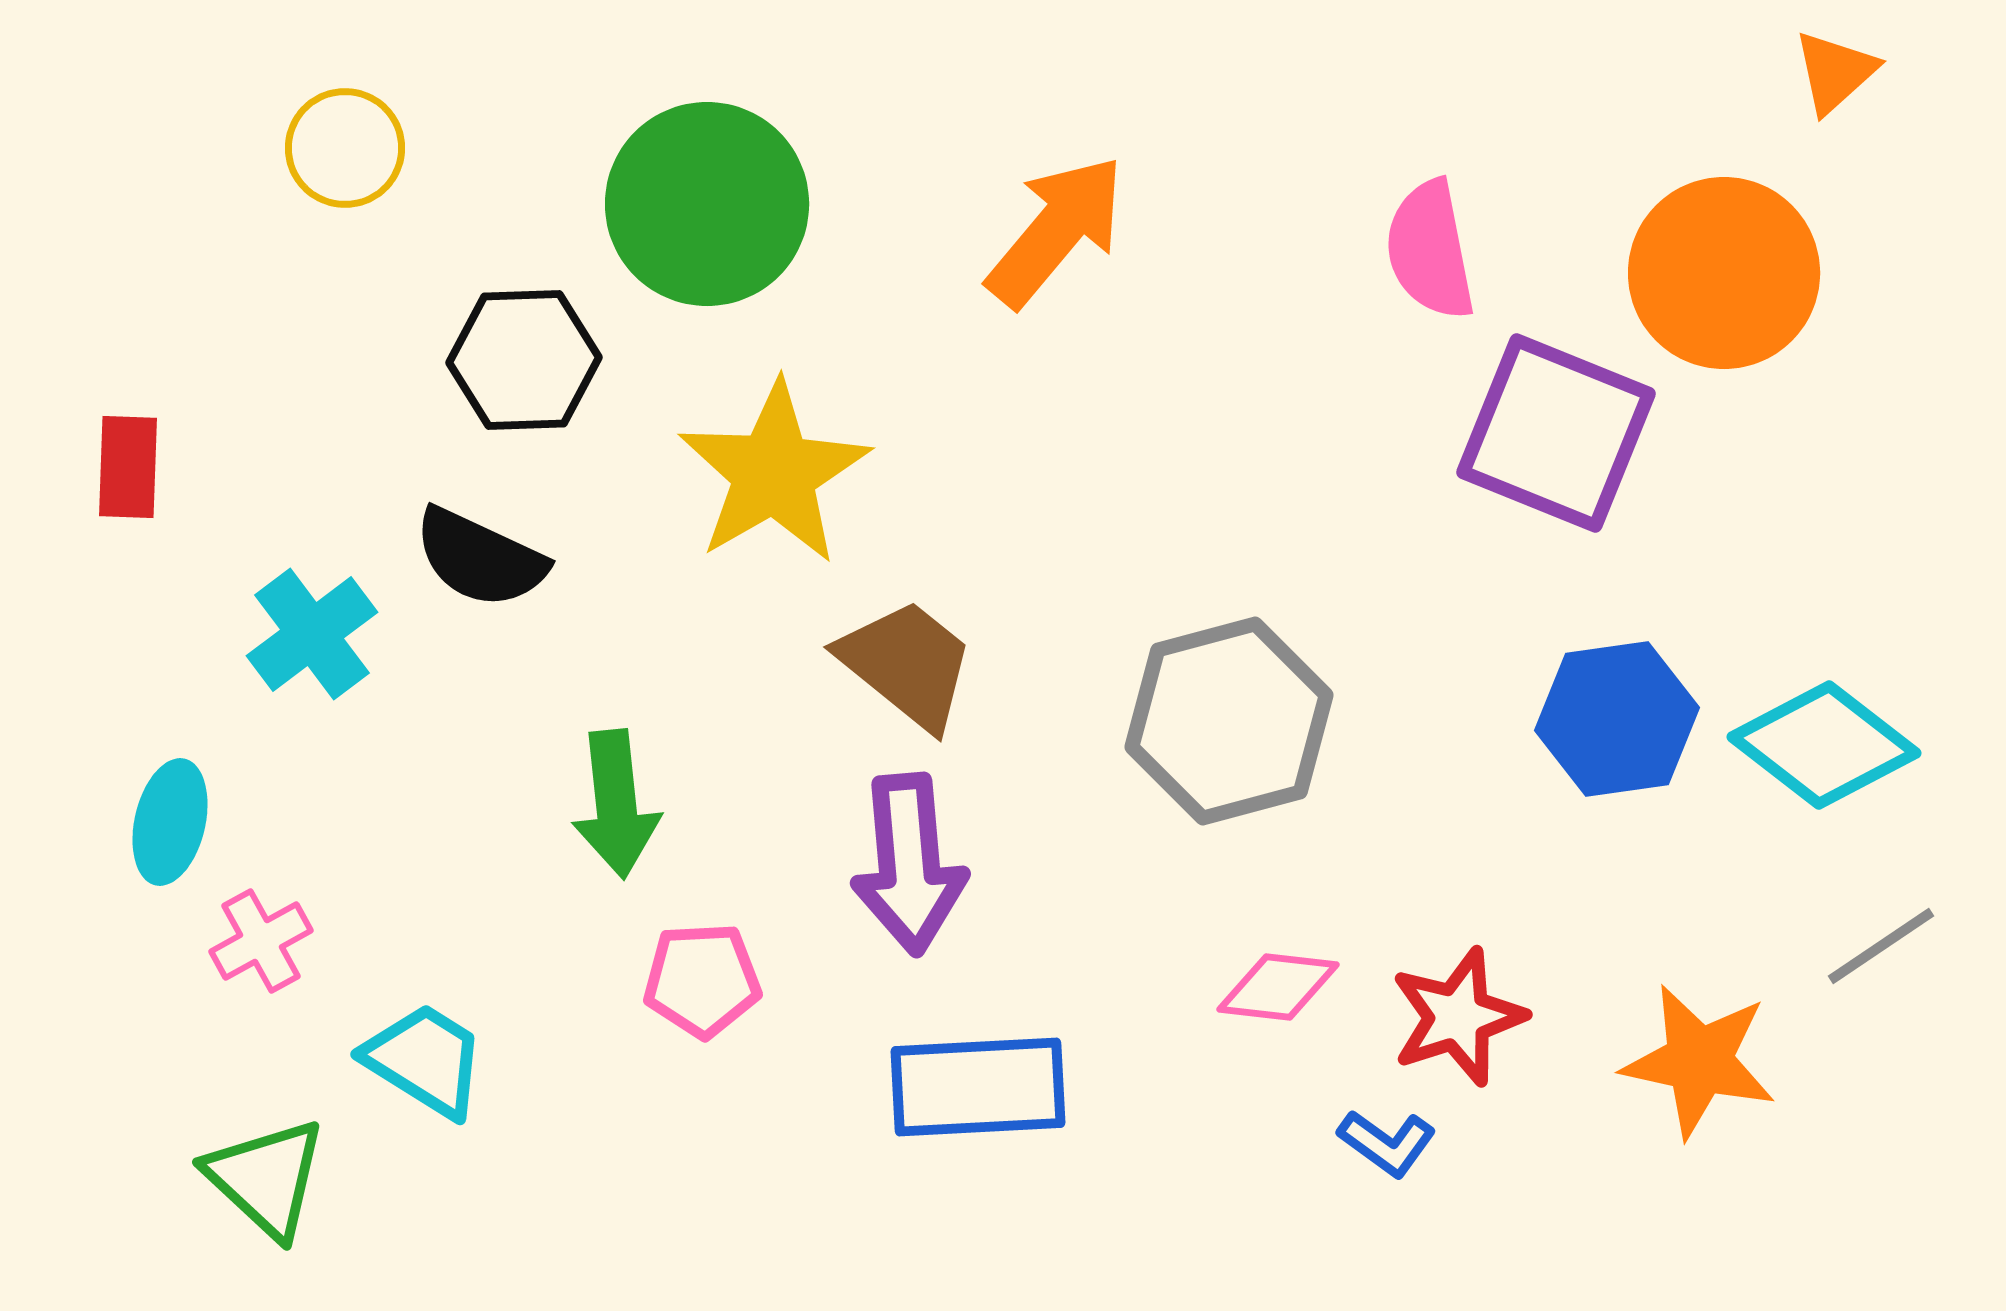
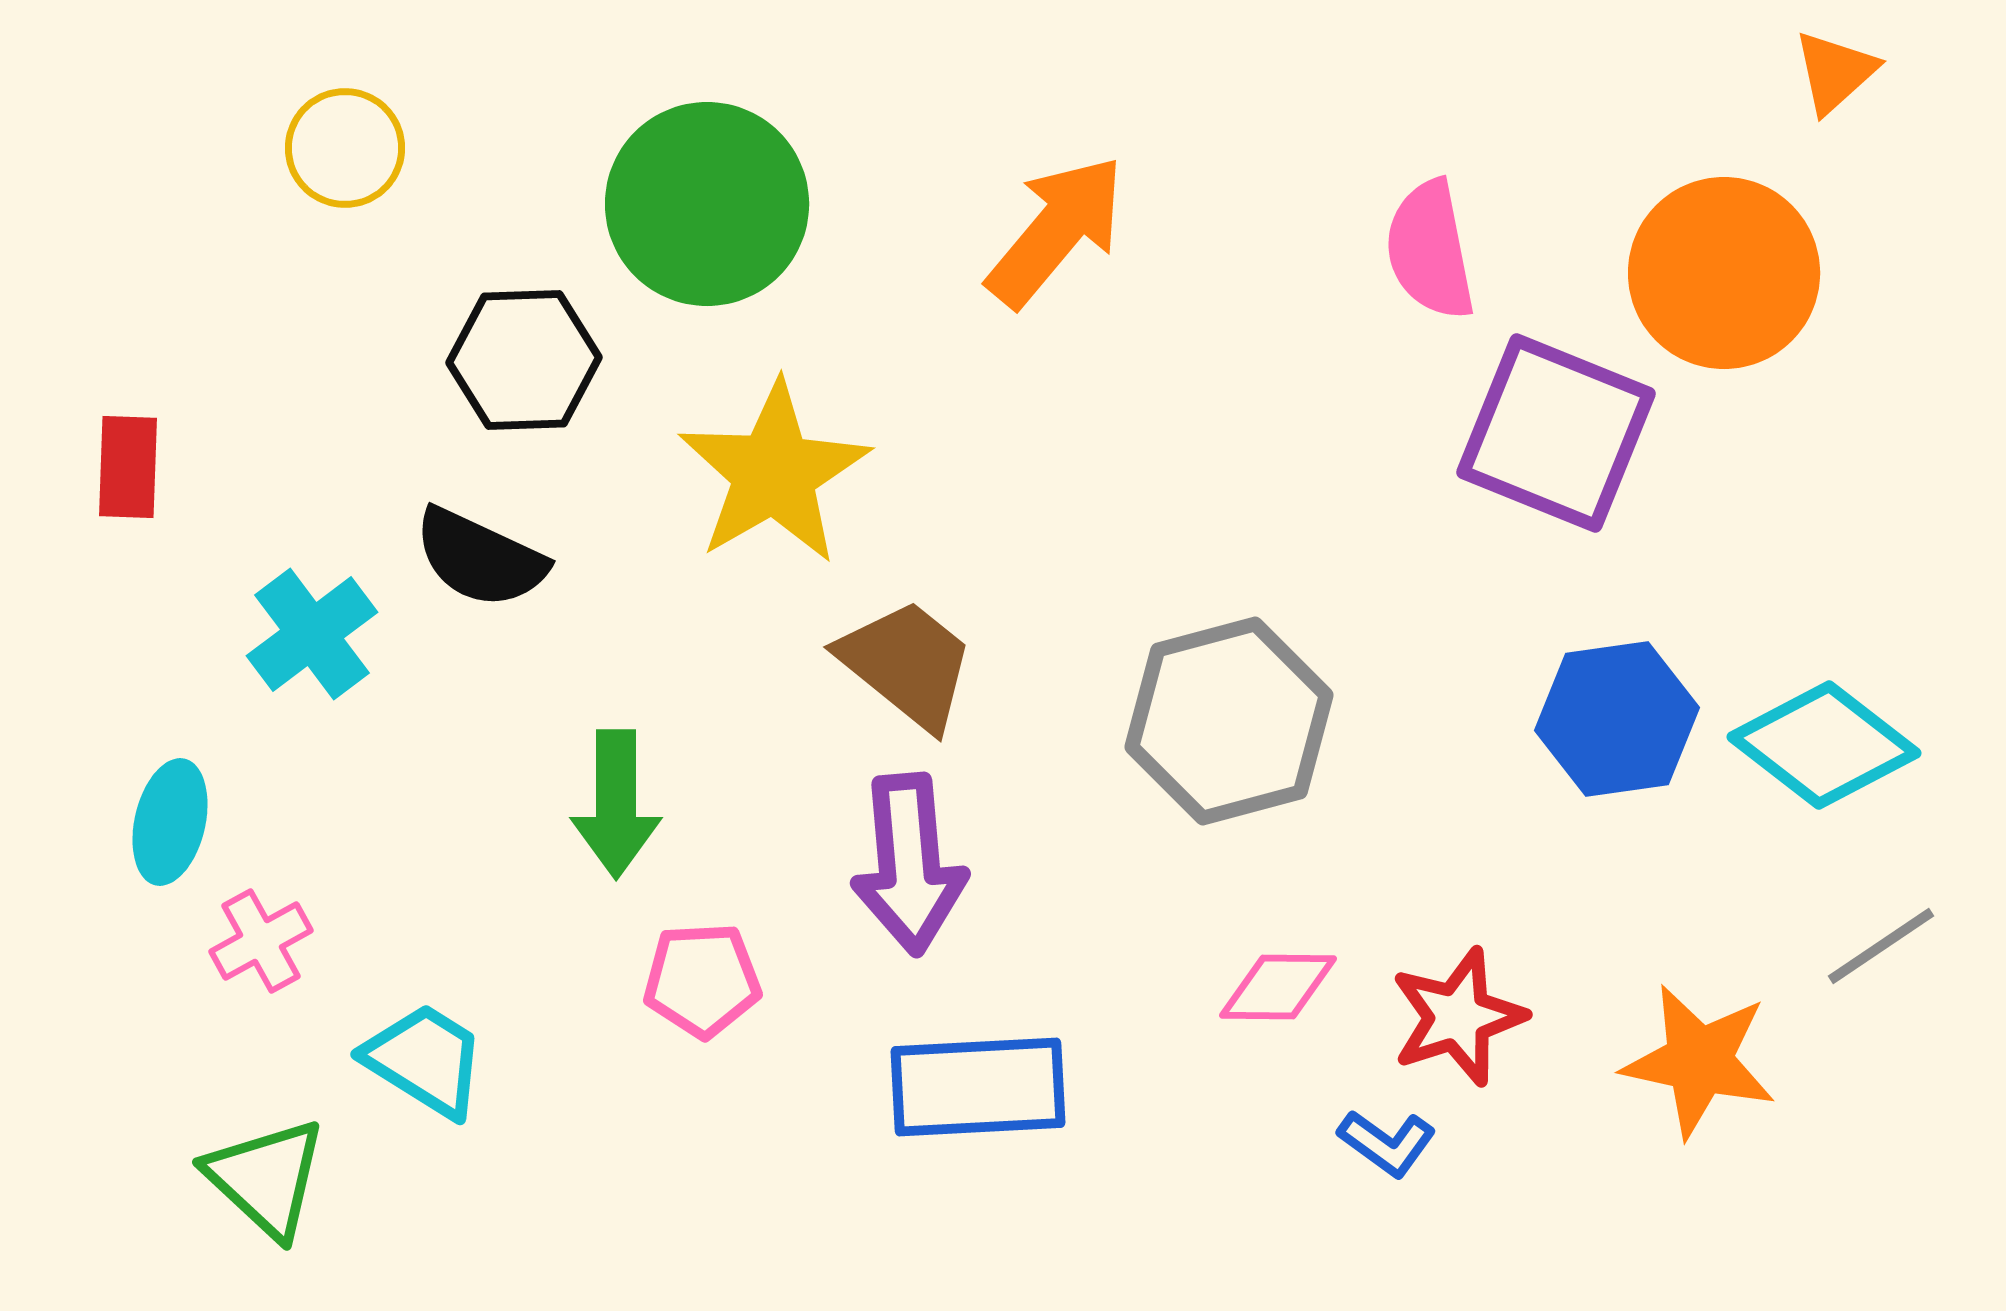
green arrow: rotated 6 degrees clockwise
pink diamond: rotated 6 degrees counterclockwise
